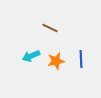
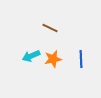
orange star: moved 3 px left, 2 px up
